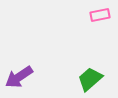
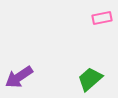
pink rectangle: moved 2 px right, 3 px down
